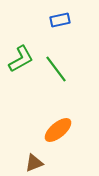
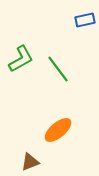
blue rectangle: moved 25 px right
green line: moved 2 px right
brown triangle: moved 4 px left, 1 px up
